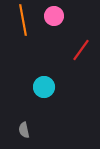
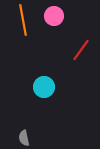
gray semicircle: moved 8 px down
